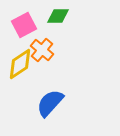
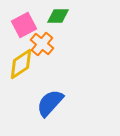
orange cross: moved 6 px up
yellow diamond: moved 1 px right
